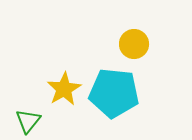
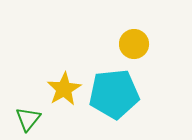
cyan pentagon: moved 1 px down; rotated 12 degrees counterclockwise
green triangle: moved 2 px up
